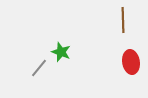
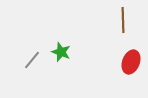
red ellipse: rotated 30 degrees clockwise
gray line: moved 7 px left, 8 px up
